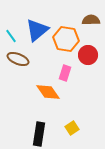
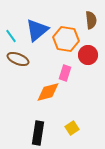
brown semicircle: rotated 84 degrees clockwise
orange diamond: rotated 70 degrees counterclockwise
black rectangle: moved 1 px left, 1 px up
